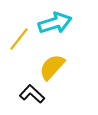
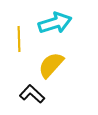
yellow line: rotated 40 degrees counterclockwise
yellow semicircle: moved 1 px left, 2 px up
